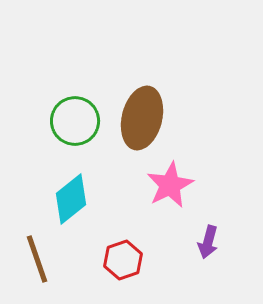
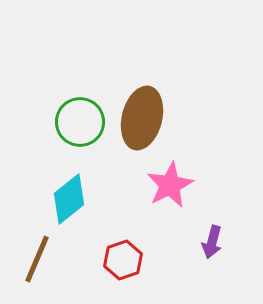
green circle: moved 5 px right, 1 px down
cyan diamond: moved 2 px left
purple arrow: moved 4 px right
brown line: rotated 42 degrees clockwise
